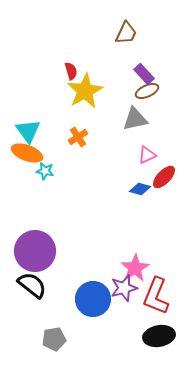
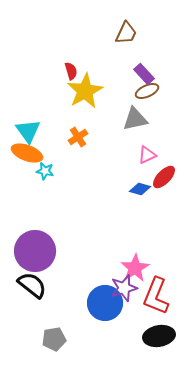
blue circle: moved 12 px right, 4 px down
